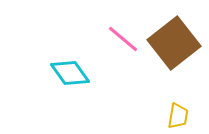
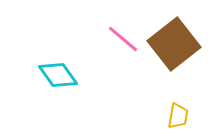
brown square: moved 1 px down
cyan diamond: moved 12 px left, 2 px down
